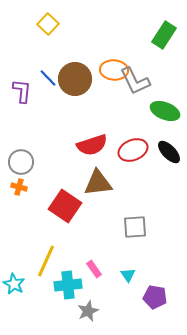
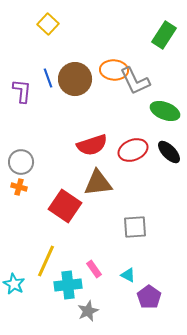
blue line: rotated 24 degrees clockwise
cyan triangle: rotated 28 degrees counterclockwise
purple pentagon: moved 6 px left; rotated 25 degrees clockwise
